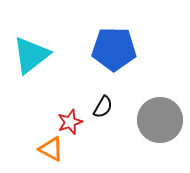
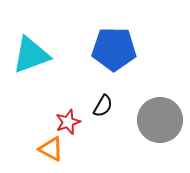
cyan triangle: rotated 18 degrees clockwise
black semicircle: moved 1 px up
red star: moved 2 px left
